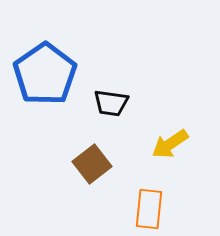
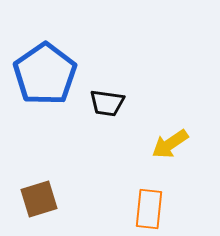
black trapezoid: moved 4 px left
brown square: moved 53 px left, 35 px down; rotated 21 degrees clockwise
